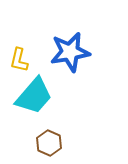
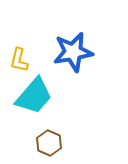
blue star: moved 3 px right
